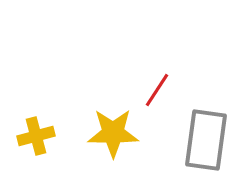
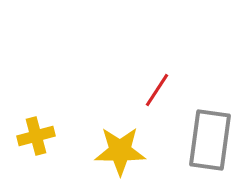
yellow star: moved 7 px right, 18 px down
gray rectangle: moved 4 px right
